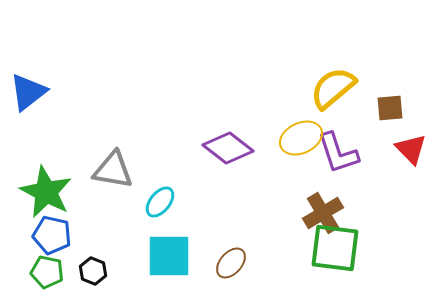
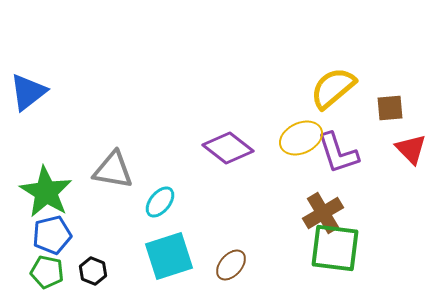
green star: rotated 4 degrees clockwise
blue pentagon: rotated 27 degrees counterclockwise
cyan square: rotated 18 degrees counterclockwise
brown ellipse: moved 2 px down
